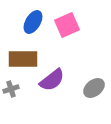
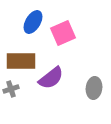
pink square: moved 4 px left, 8 px down
brown rectangle: moved 2 px left, 2 px down
purple semicircle: moved 1 px left, 2 px up
gray ellipse: rotated 45 degrees counterclockwise
